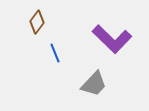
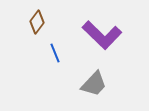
purple L-shape: moved 10 px left, 4 px up
